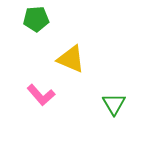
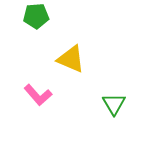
green pentagon: moved 3 px up
pink L-shape: moved 3 px left
